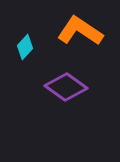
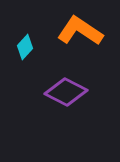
purple diamond: moved 5 px down; rotated 9 degrees counterclockwise
